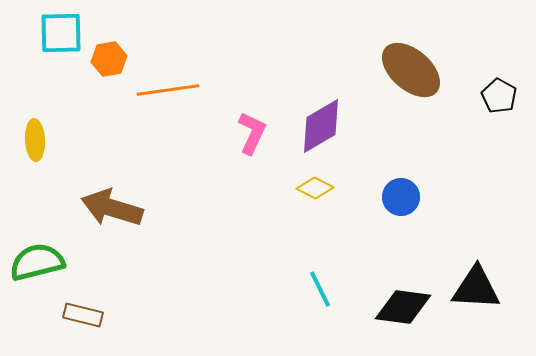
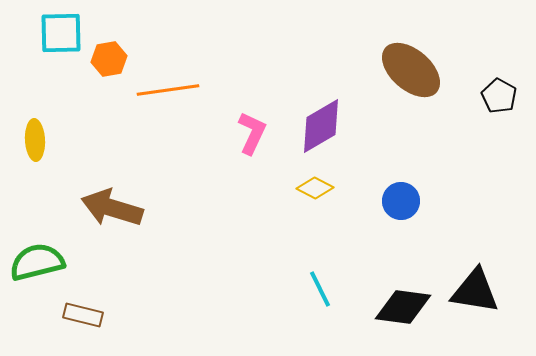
blue circle: moved 4 px down
black triangle: moved 1 px left, 3 px down; rotated 6 degrees clockwise
